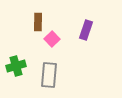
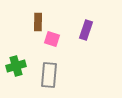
pink square: rotated 28 degrees counterclockwise
